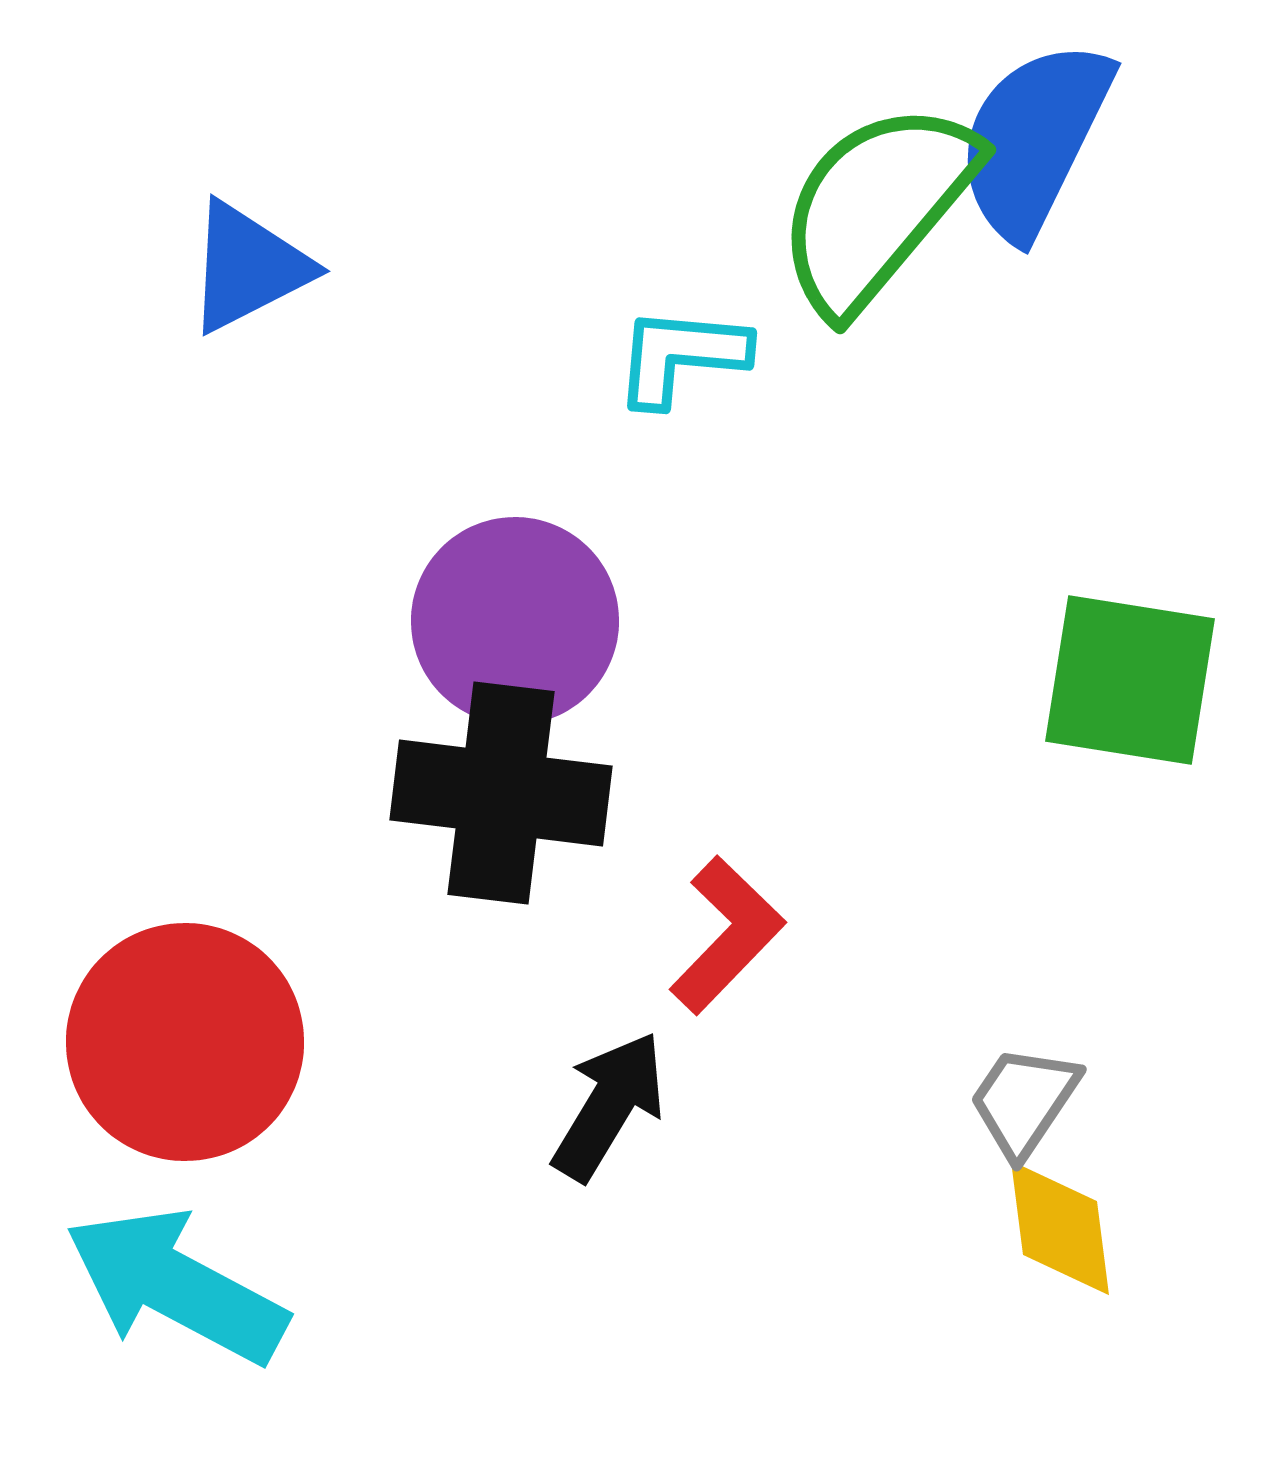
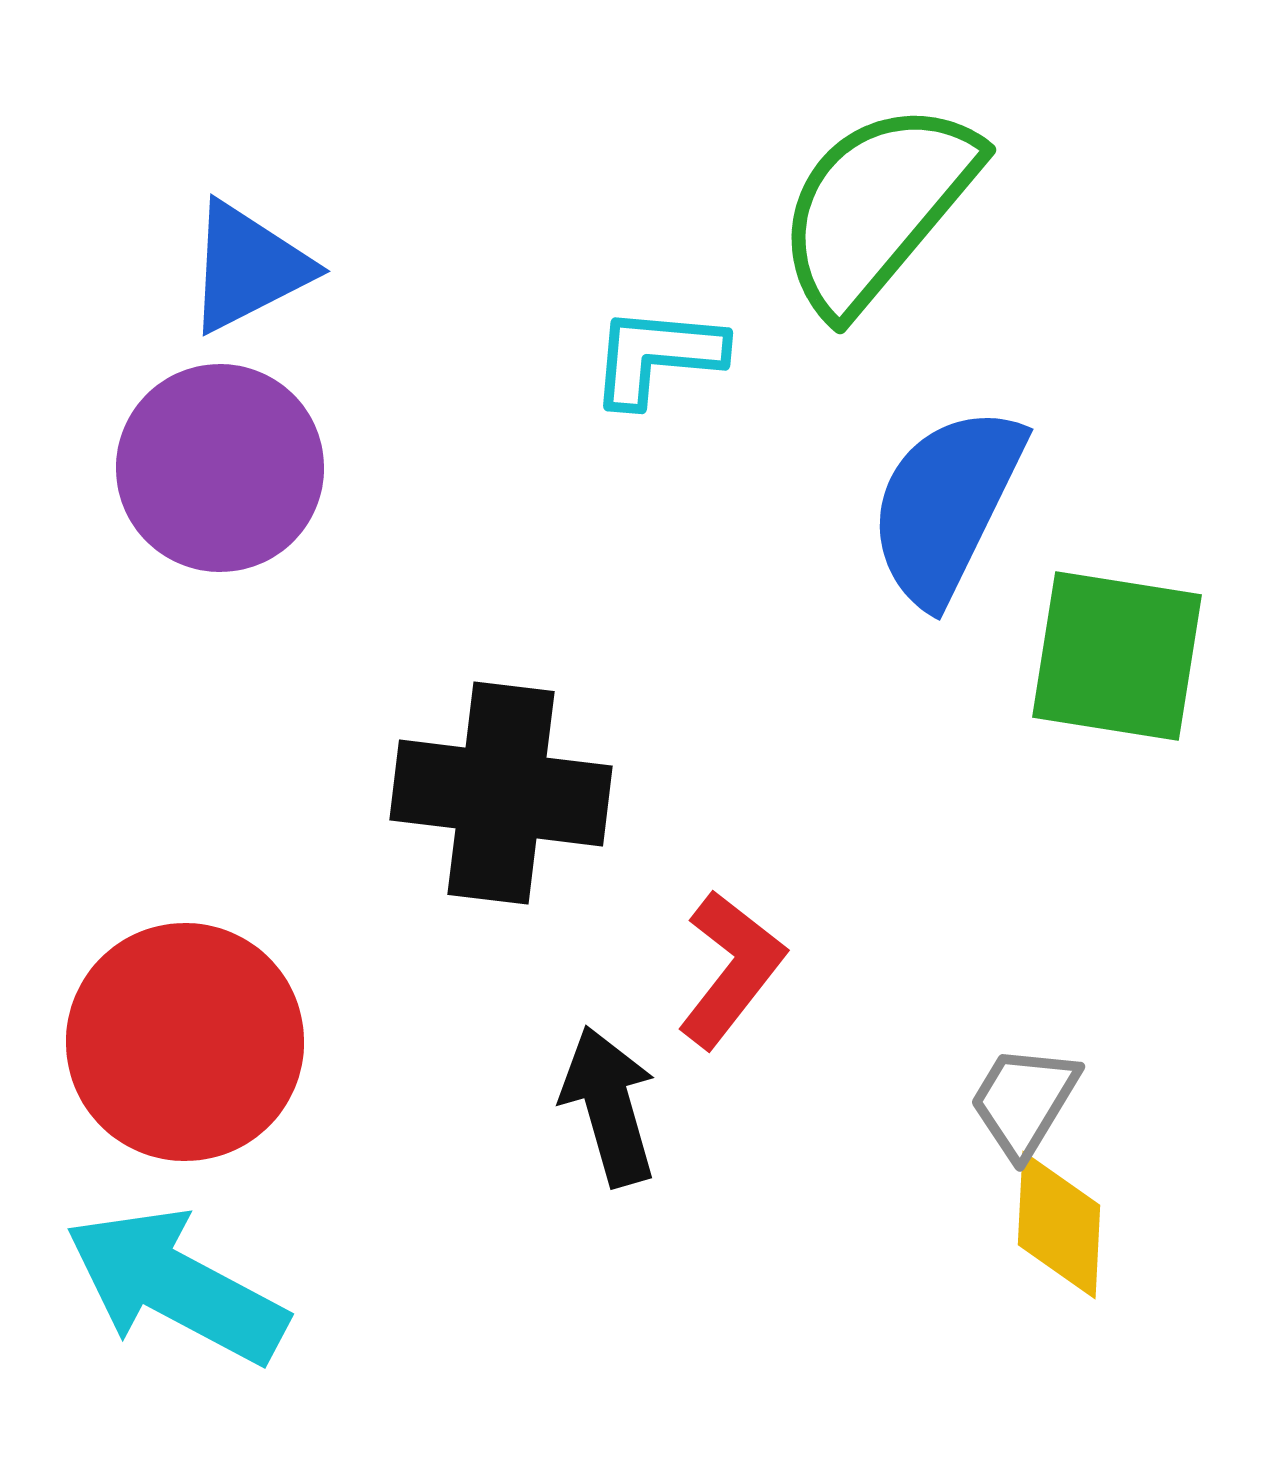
blue semicircle: moved 88 px left, 366 px down
cyan L-shape: moved 24 px left
purple circle: moved 295 px left, 153 px up
green square: moved 13 px left, 24 px up
red L-shape: moved 4 px right, 34 px down; rotated 6 degrees counterclockwise
gray trapezoid: rotated 3 degrees counterclockwise
black arrow: rotated 47 degrees counterclockwise
yellow diamond: moved 1 px left, 3 px up; rotated 10 degrees clockwise
